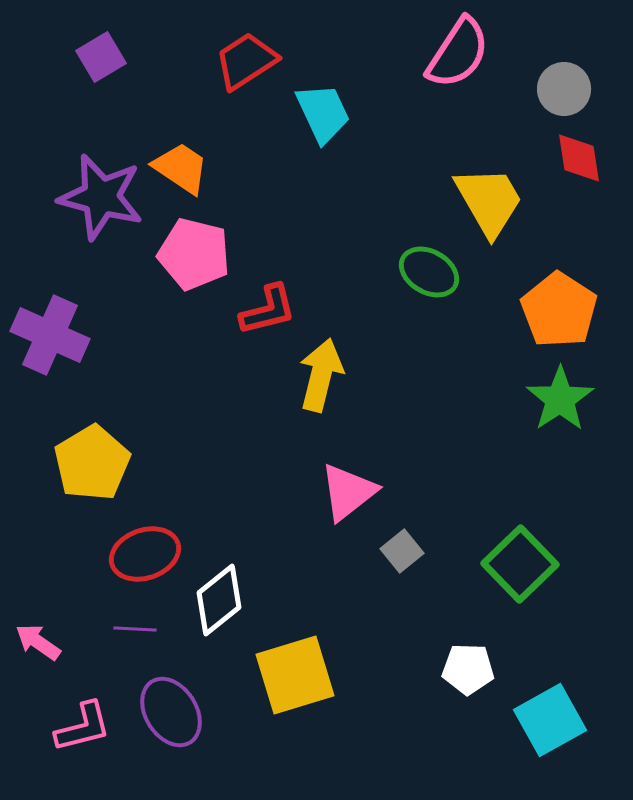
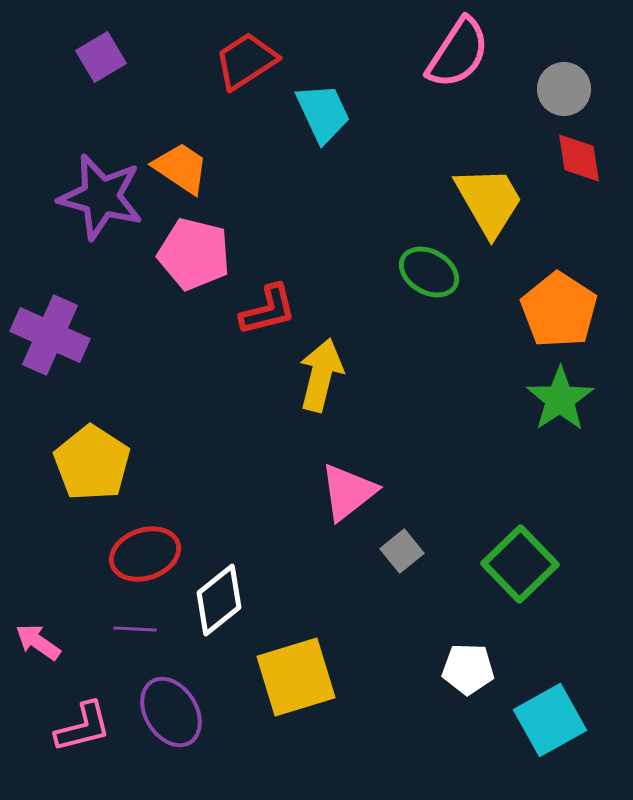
yellow pentagon: rotated 8 degrees counterclockwise
yellow square: moved 1 px right, 2 px down
